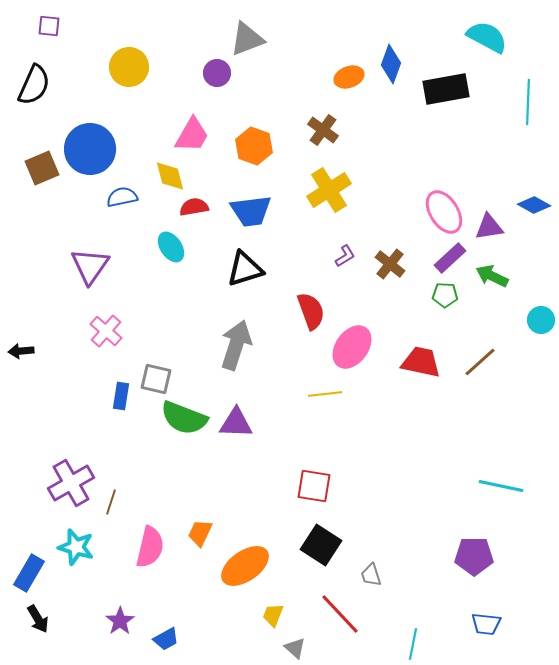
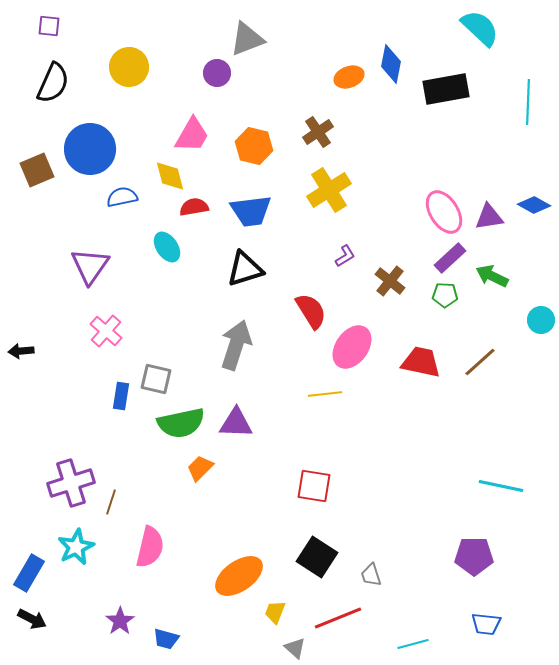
cyan semicircle at (487, 37): moved 7 px left, 9 px up; rotated 15 degrees clockwise
blue diamond at (391, 64): rotated 9 degrees counterclockwise
black semicircle at (34, 85): moved 19 px right, 2 px up
brown cross at (323, 130): moved 5 px left, 2 px down; rotated 20 degrees clockwise
orange hexagon at (254, 146): rotated 6 degrees counterclockwise
brown square at (42, 168): moved 5 px left, 2 px down
purple triangle at (489, 227): moved 10 px up
cyan ellipse at (171, 247): moved 4 px left
brown cross at (390, 264): moved 17 px down
red semicircle at (311, 311): rotated 12 degrees counterclockwise
green semicircle at (184, 418): moved 3 px left, 5 px down; rotated 33 degrees counterclockwise
purple cross at (71, 483): rotated 12 degrees clockwise
orange trapezoid at (200, 533): moved 65 px up; rotated 20 degrees clockwise
black square at (321, 545): moved 4 px left, 12 px down
cyan star at (76, 547): rotated 30 degrees clockwise
orange ellipse at (245, 566): moved 6 px left, 10 px down
red line at (340, 614): moved 2 px left, 4 px down; rotated 69 degrees counterclockwise
yellow trapezoid at (273, 615): moved 2 px right, 3 px up
black arrow at (38, 619): moved 6 px left; rotated 32 degrees counterclockwise
blue trapezoid at (166, 639): rotated 44 degrees clockwise
cyan line at (413, 644): rotated 64 degrees clockwise
